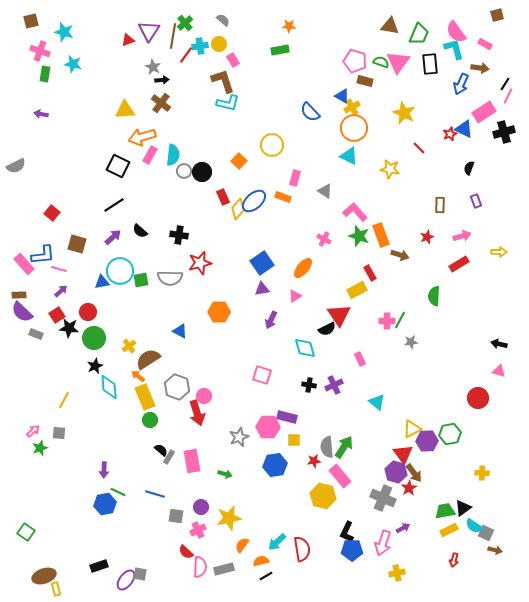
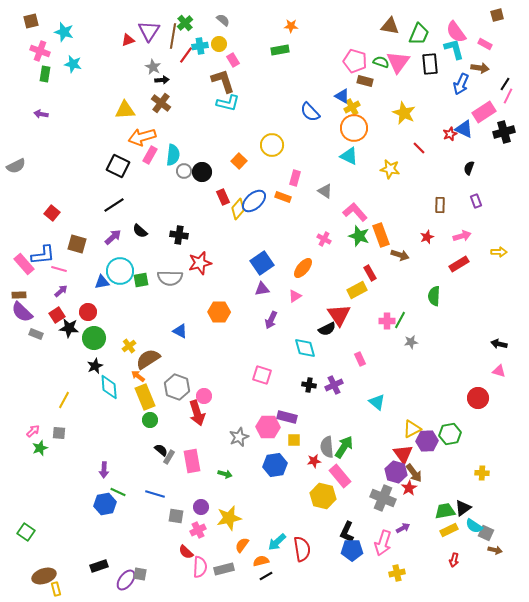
orange star at (289, 26): moved 2 px right
